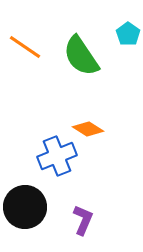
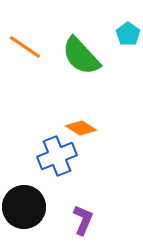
green semicircle: rotated 9 degrees counterclockwise
orange diamond: moved 7 px left, 1 px up
black circle: moved 1 px left
